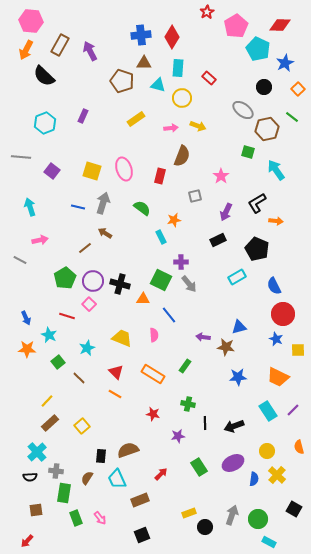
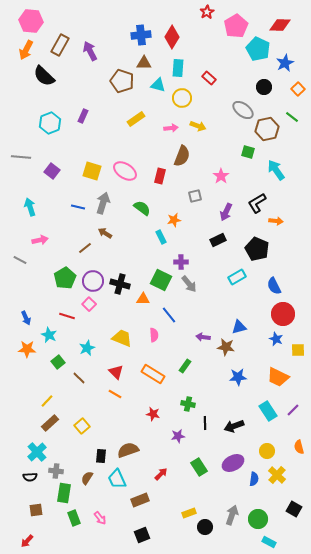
cyan hexagon at (45, 123): moved 5 px right
pink ellipse at (124, 169): moved 1 px right, 2 px down; rotated 40 degrees counterclockwise
green rectangle at (76, 518): moved 2 px left
